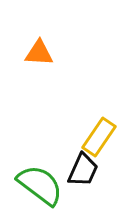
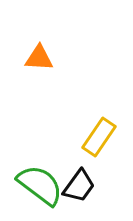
orange triangle: moved 5 px down
black trapezoid: moved 4 px left, 16 px down; rotated 12 degrees clockwise
